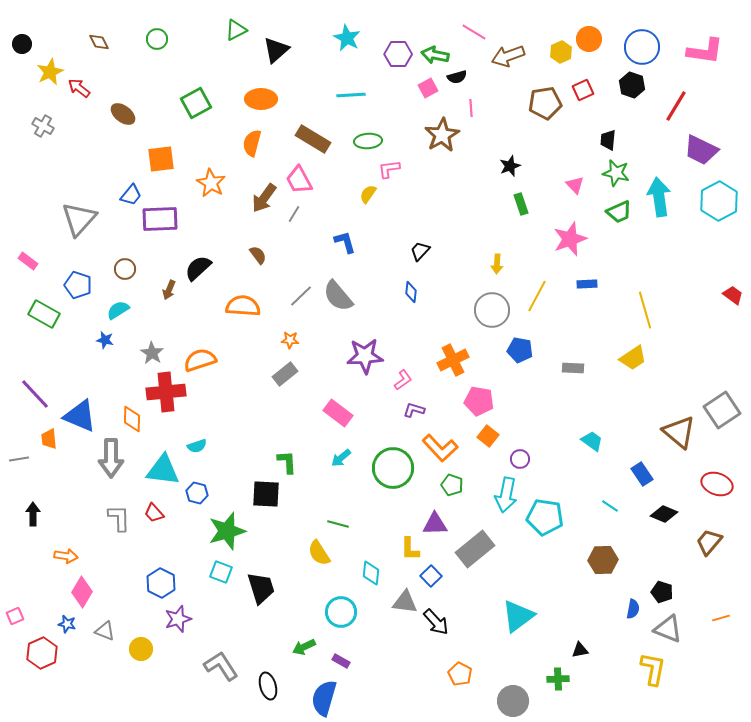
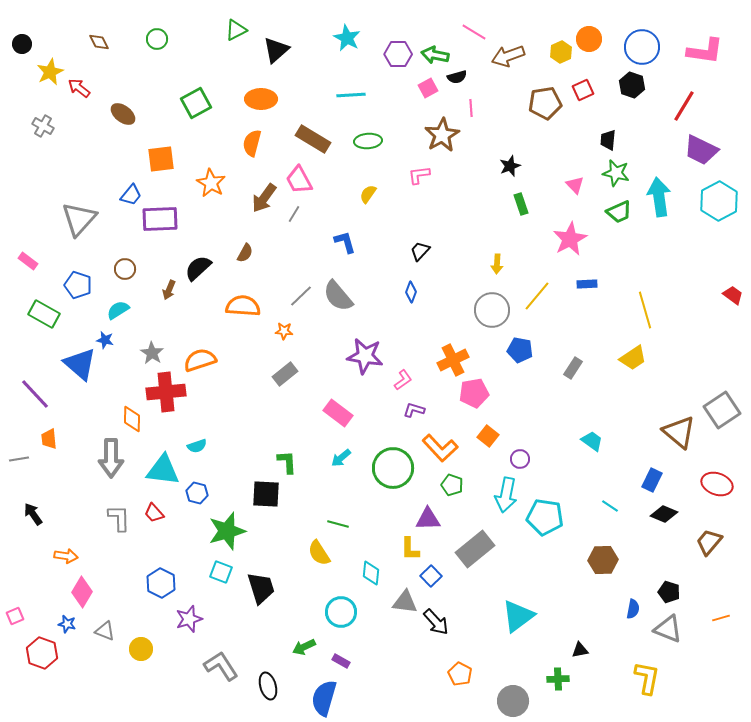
red line at (676, 106): moved 8 px right
pink L-shape at (389, 169): moved 30 px right, 6 px down
pink star at (570, 239): rotated 8 degrees counterclockwise
brown semicircle at (258, 255): moved 13 px left, 2 px up; rotated 66 degrees clockwise
blue diamond at (411, 292): rotated 15 degrees clockwise
yellow line at (537, 296): rotated 12 degrees clockwise
orange star at (290, 340): moved 6 px left, 9 px up
purple star at (365, 356): rotated 12 degrees clockwise
gray rectangle at (573, 368): rotated 60 degrees counterclockwise
pink pentagon at (479, 401): moved 5 px left, 8 px up; rotated 20 degrees counterclockwise
blue triangle at (80, 416): moved 52 px up; rotated 18 degrees clockwise
blue rectangle at (642, 474): moved 10 px right, 6 px down; rotated 60 degrees clockwise
black arrow at (33, 514): rotated 35 degrees counterclockwise
purple triangle at (435, 524): moved 7 px left, 5 px up
black pentagon at (662, 592): moved 7 px right
purple star at (178, 619): moved 11 px right
red hexagon at (42, 653): rotated 16 degrees counterclockwise
yellow L-shape at (653, 669): moved 6 px left, 9 px down
